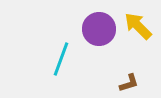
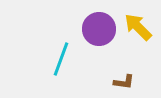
yellow arrow: moved 1 px down
brown L-shape: moved 5 px left, 1 px up; rotated 25 degrees clockwise
